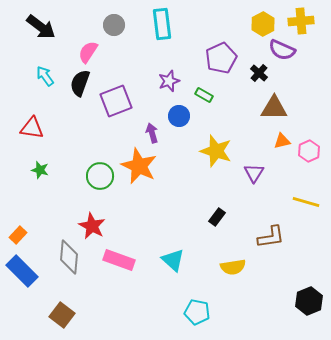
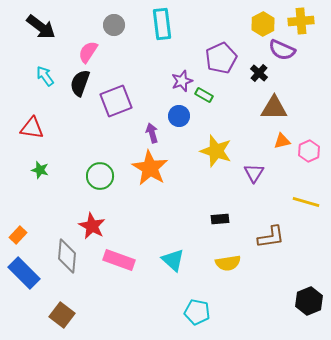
purple star: moved 13 px right
orange star: moved 11 px right, 2 px down; rotated 6 degrees clockwise
black rectangle: moved 3 px right, 2 px down; rotated 48 degrees clockwise
gray diamond: moved 2 px left, 1 px up
yellow semicircle: moved 5 px left, 4 px up
blue rectangle: moved 2 px right, 2 px down
